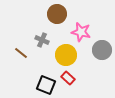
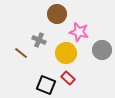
pink star: moved 2 px left
gray cross: moved 3 px left
yellow circle: moved 2 px up
